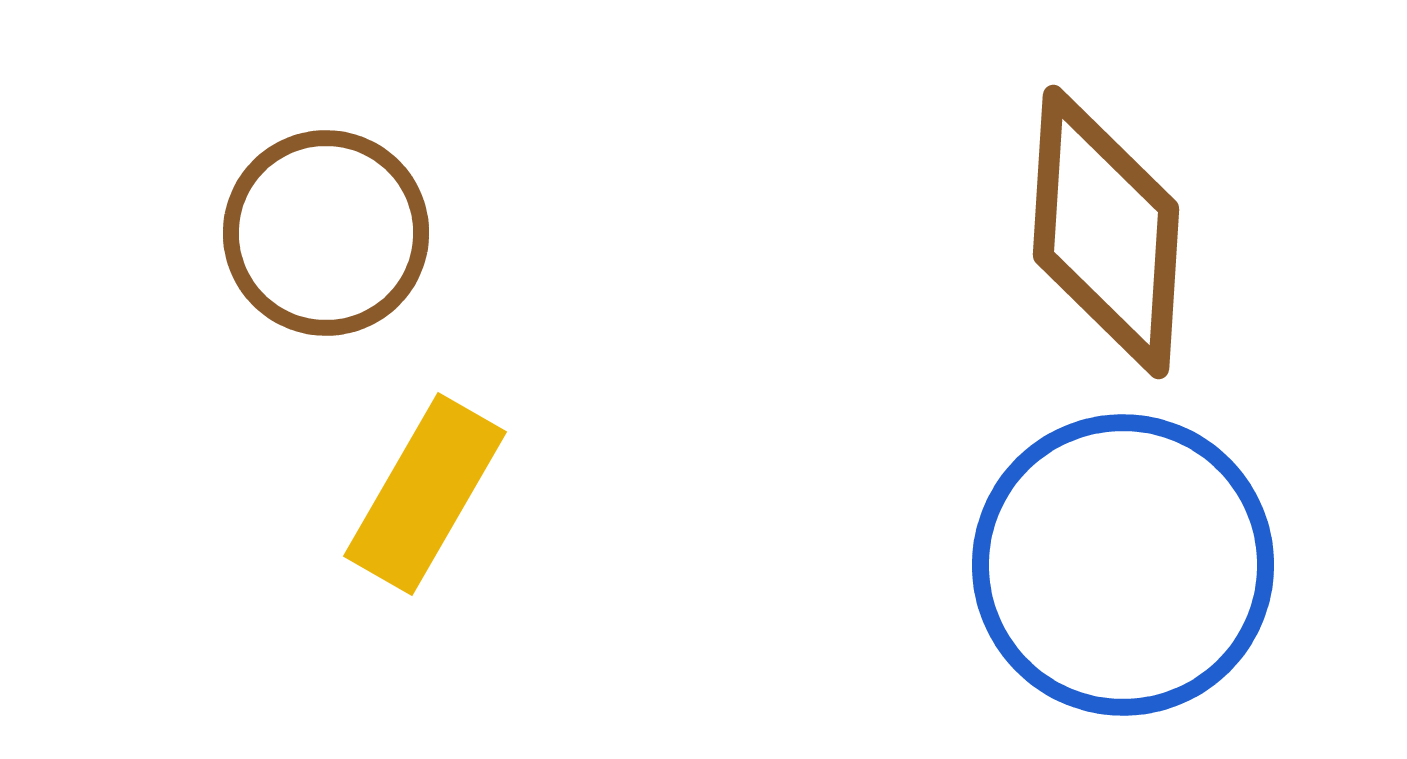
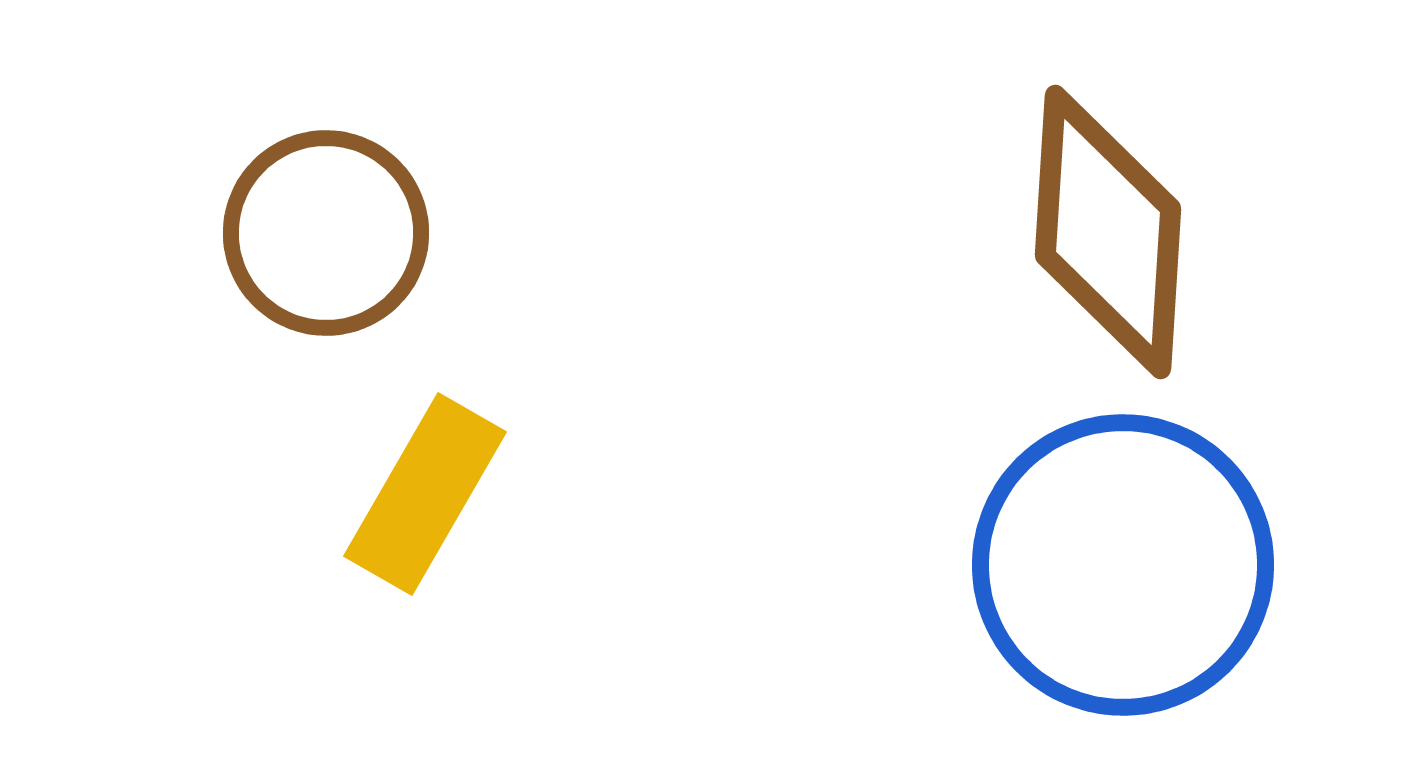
brown diamond: moved 2 px right
